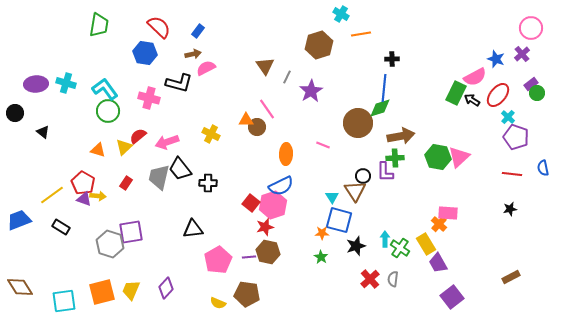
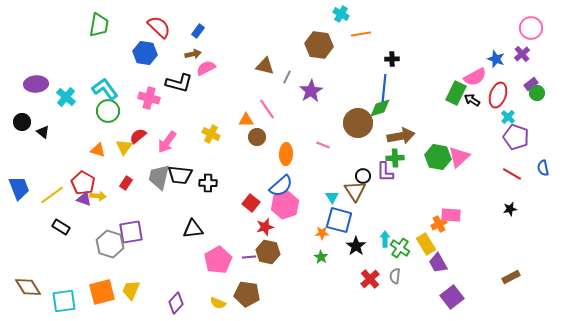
brown hexagon at (319, 45): rotated 24 degrees clockwise
brown triangle at (265, 66): rotated 42 degrees counterclockwise
cyan cross at (66, 83): moved 14 px down; rotated 24 degrees clockwise
red ellipse at (498, 95): rotated 20 degrees counterclockwise
black circle at (15, 113): moved 7 px right, 9 px down
brown circle at (257, 127): moved 10 px down
pink arrow at (167, 142): rotated 35 degrees counterclockwise
yellow triangle at (124, 147): rotated 12 degrees counterclockwise
black trapezoid at (180, 169): moved 6 px down; rotated 45 degrees counterclockwise
red line at (512, 174): rotated 24 degrees clockwise
blue semicircle at (281, 186): rotated 15 degrees counterclockwise
pink hexagon at (273, 205): moved 12 px right
pink rectangle at (448, 213): moved 3 px right, 2 px down
blue trapezoid at (19, 220): moved 32 px up; rotated 90 degrees clockwise
orange cross at (439, 224): rotated 21 degrees clockwise
black star at (356, 246): rotated 18 degrees counterclockwise
gray semicircle at (393, 279): moved 2 px right, 3 px up
brown diamond at (20, 287): moved 8 px right
purple diamond at (166, 288): moved 10 px right, 15 px down
